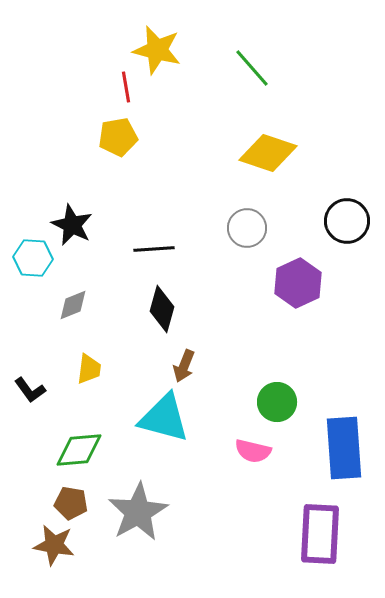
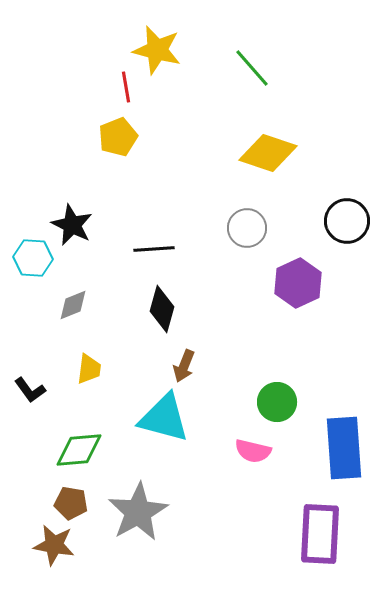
yellow pentagon: rotated 12 degrees counterclockwise
